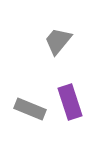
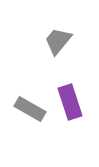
gray rectangle: rotated 8 degrees clockwise
